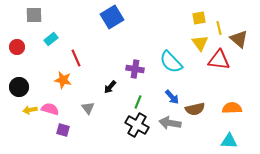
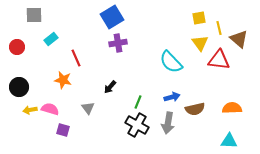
purple cross: moved 17 px left, 26 px up; rotated 18 degrees counterclockwise
blue arrow: rotated 63 degrees counterclockwise
gray arrow: moved 2 px left; rotated 90 degrees counterclockwise
